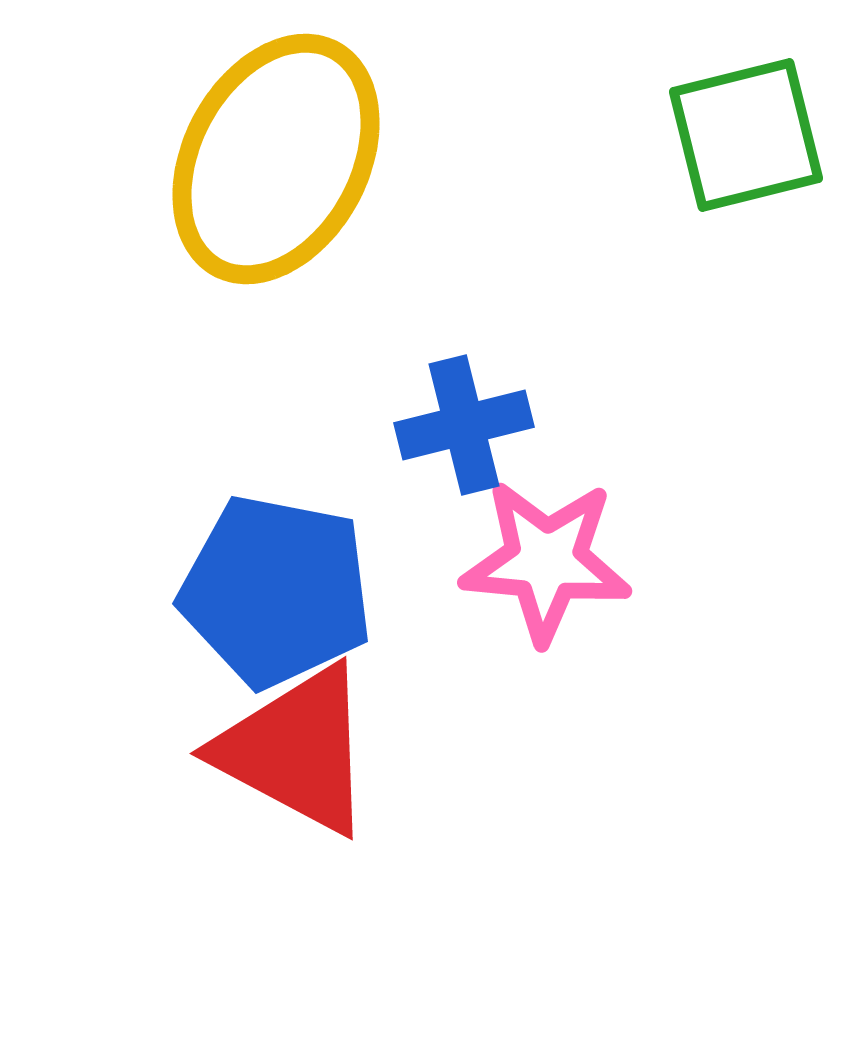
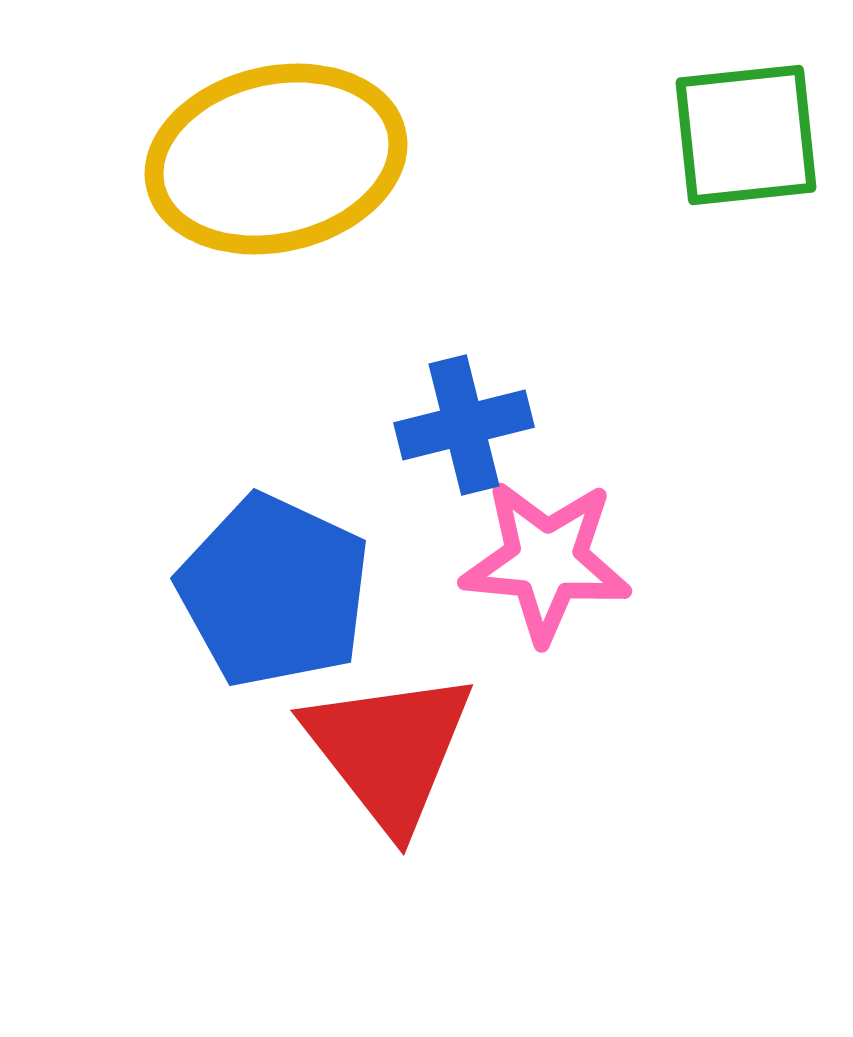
green square: rotated 8 degrees clockwise
yellow ellipse: rotated 49 degrees clockwise
blue pentagon: moved 2 px left; rotated 14 degrees clockwise
red triangle: moved 93 px right; rotated 24 degrees clockwise
